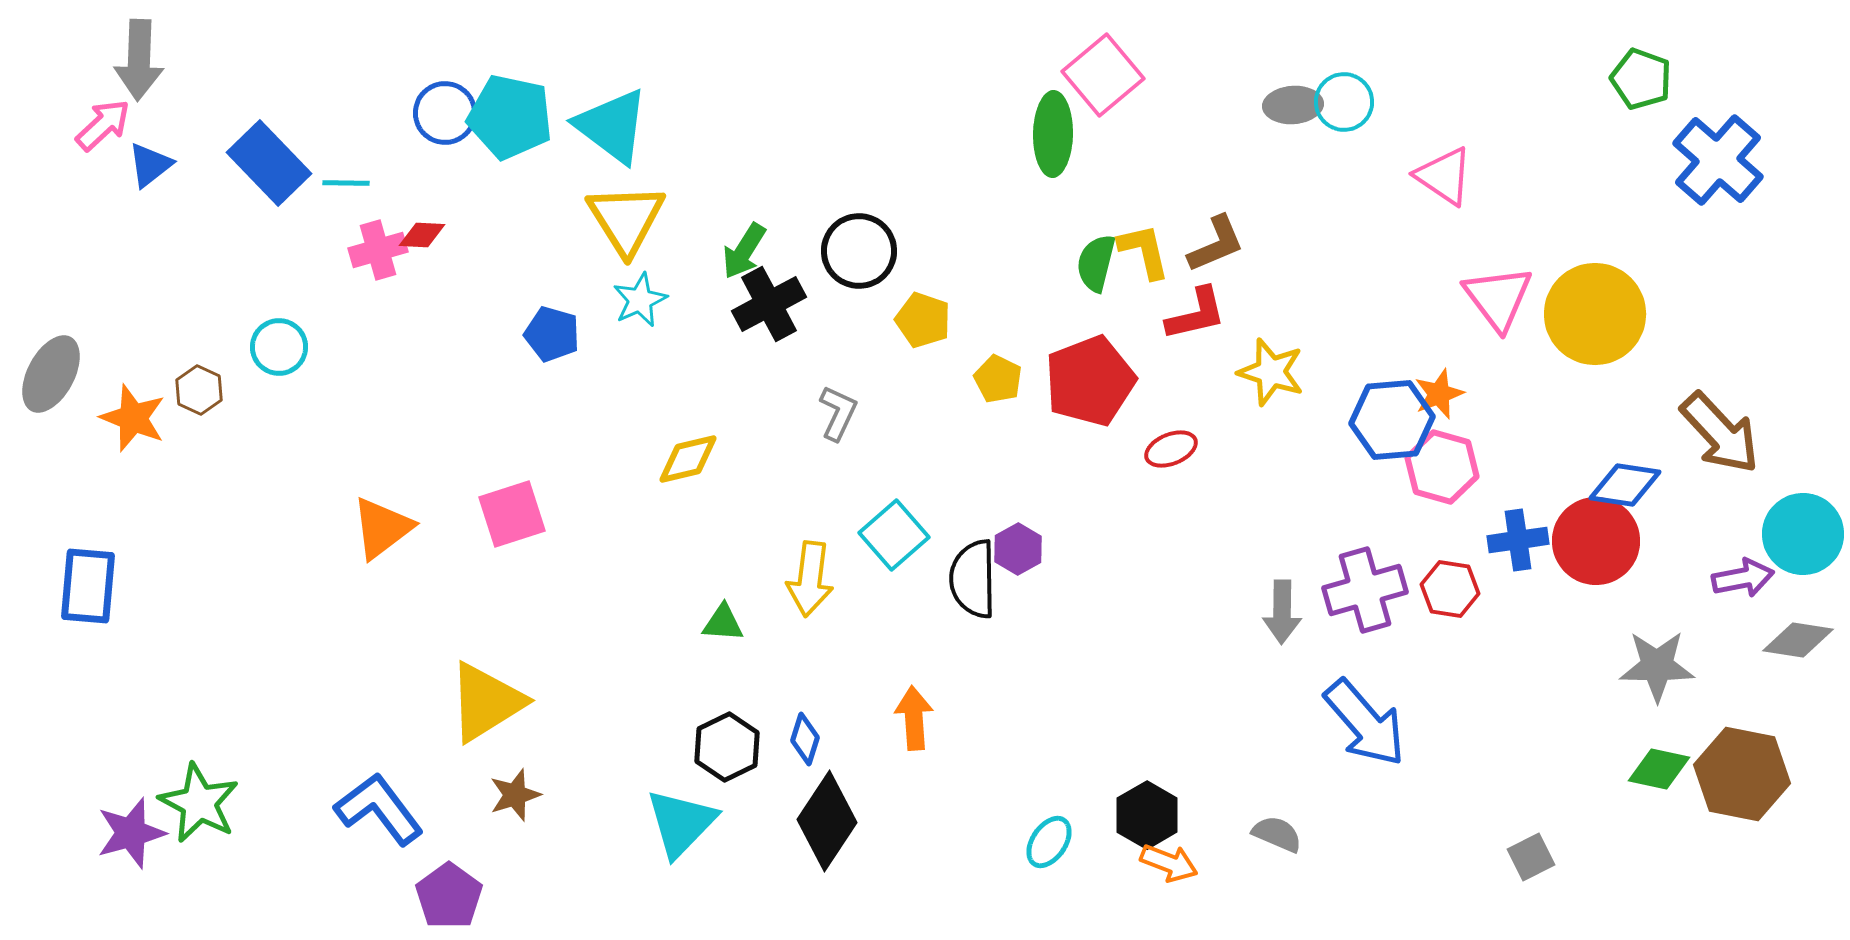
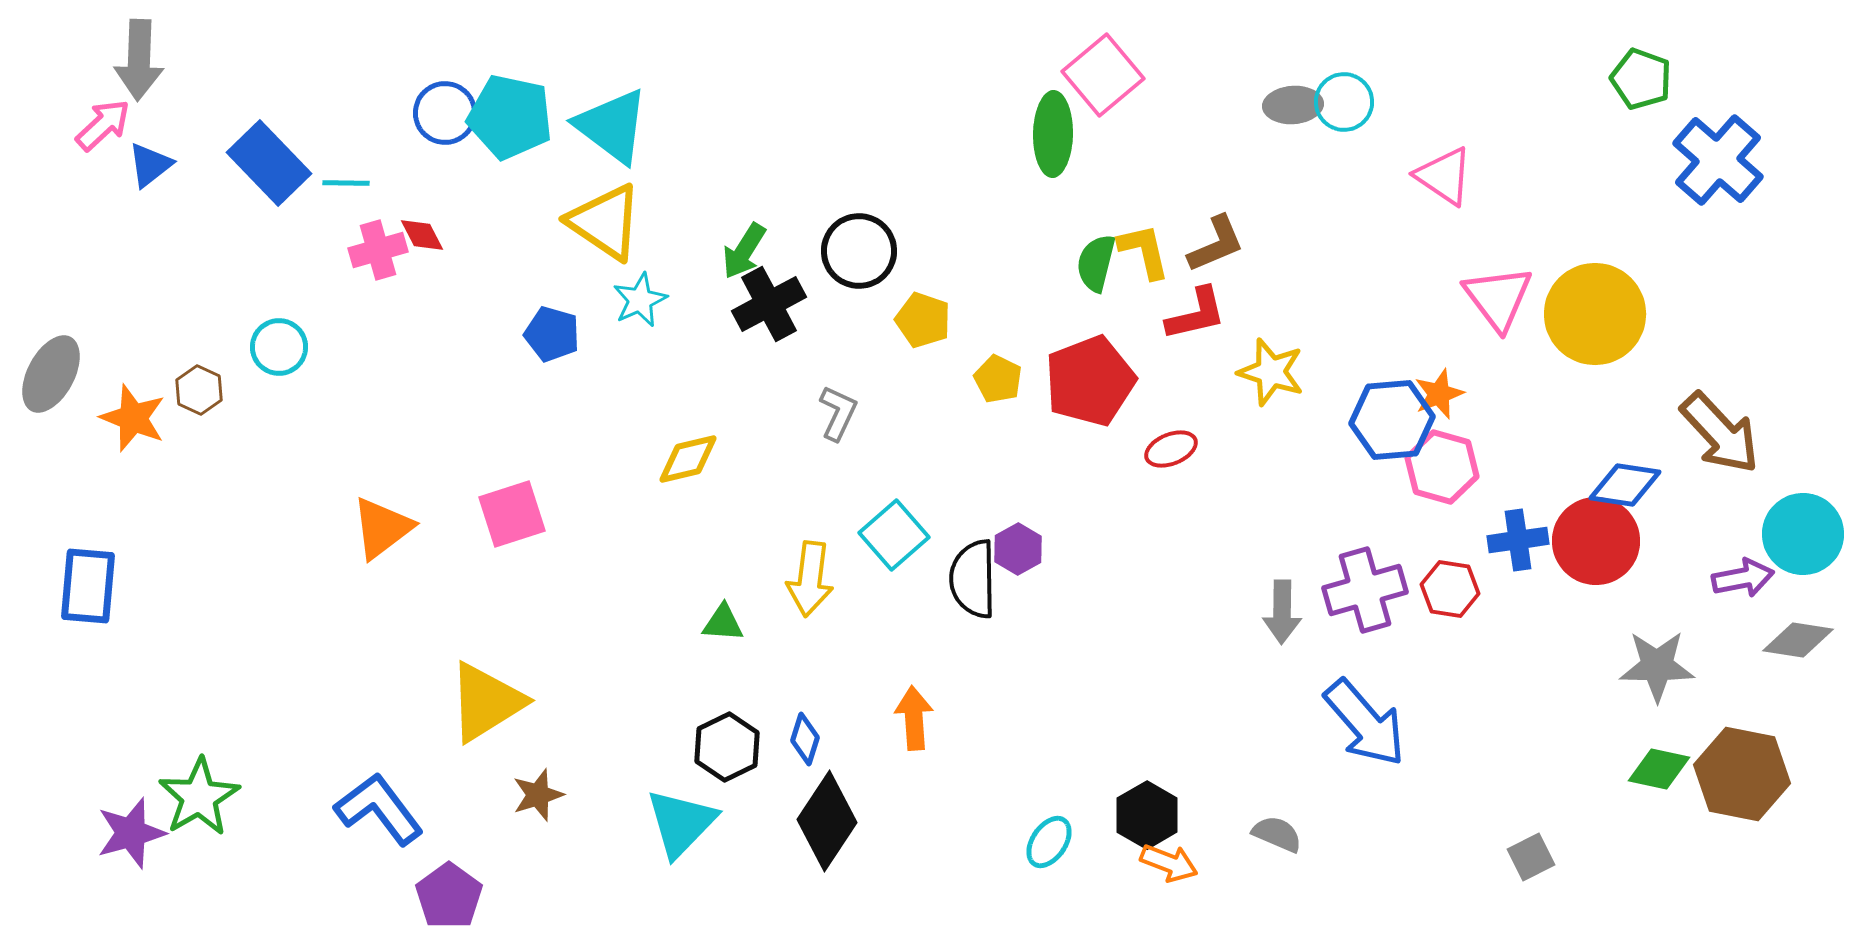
yellow triangle at (626, 219): moved 21 px left, 3 px down; rotated 24 degrees counterclockwise
red diamond at (422, 235): rotated 60 degrees clockwise
brown star at (515, 795): moved 23 px right
green star at (199, 803): moved 6 px up; rotated 14 degrees clockwise
